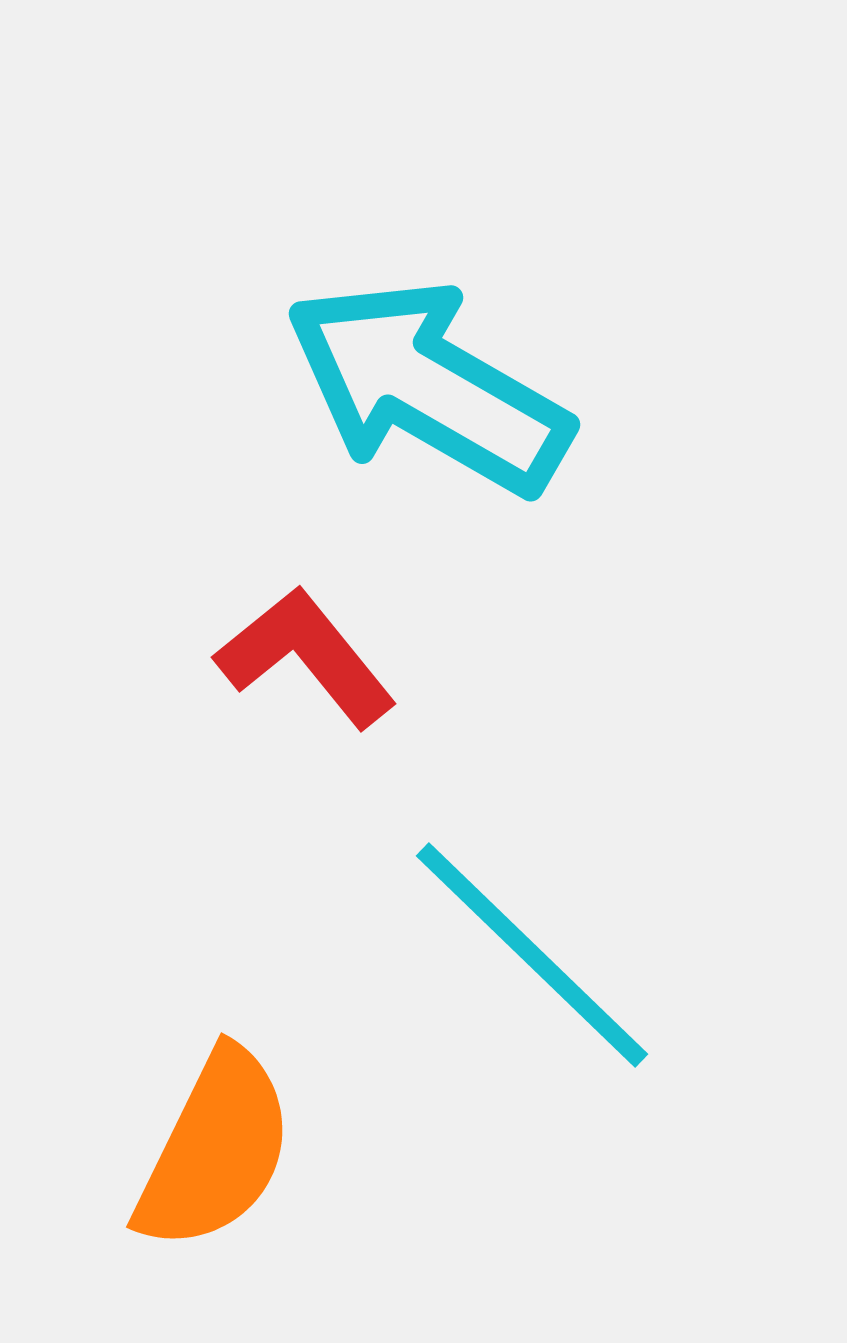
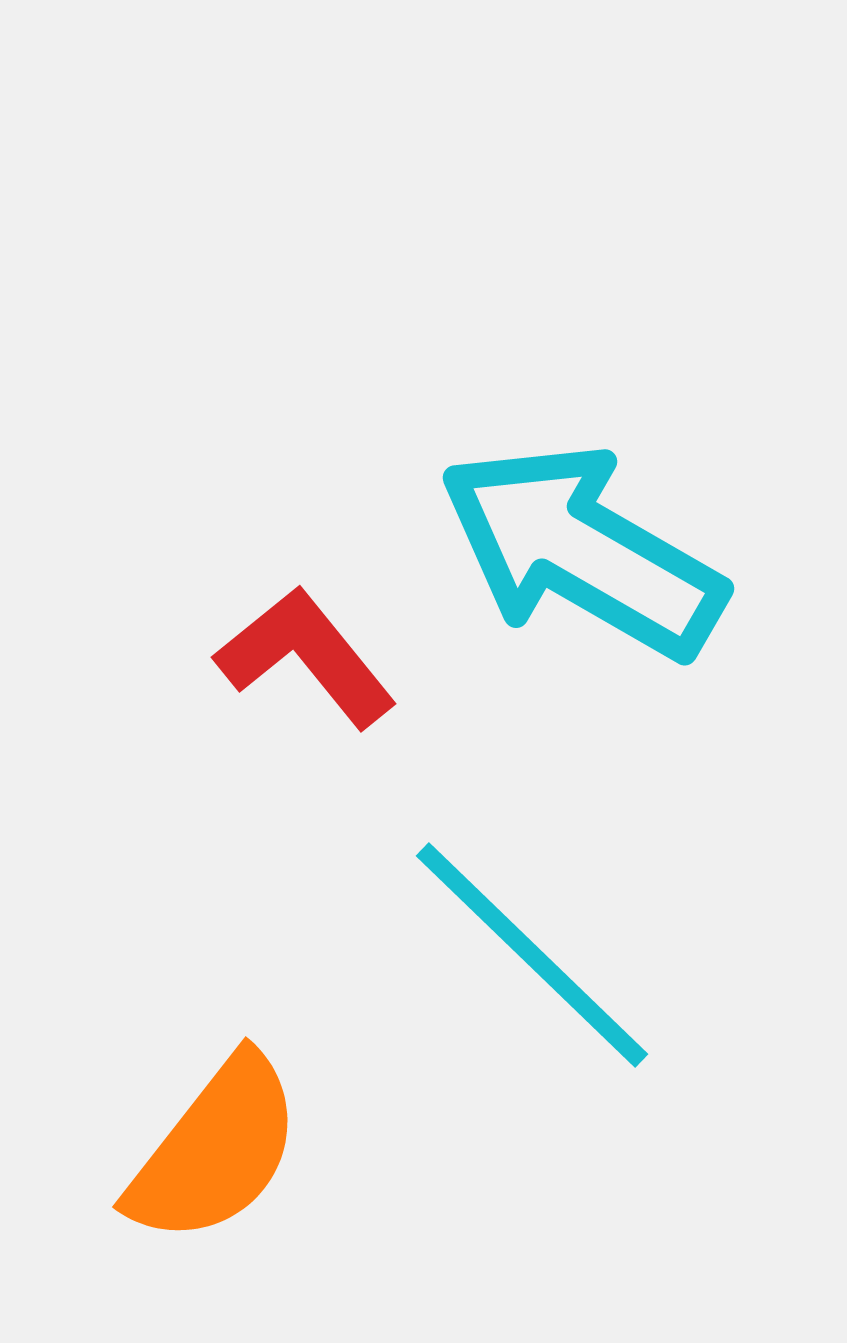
cyan arrow: moved 154 px right, 164 px down
orange semicircle: rotated 12 degrees clockwise
